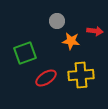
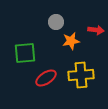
gray circle: moved 1 px left, 1 px down
red arrow: moved 1 px right, 1 px up
orange star: rotated 18 degrees counterclockwise
green square: rotated 15 degrees clockwise
